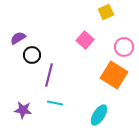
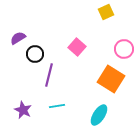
pink square: moved 8 px left, 7 px down
pink circle: moved 2 px down
black circle: moved 3 px right, 1 px up
orange square: moved 3 px left, 4 px down
cyan line: moved 2 px right, 3 px down; rotated 21 degrees counterclockwise
purple star: rotated 18 degrees clockwise
